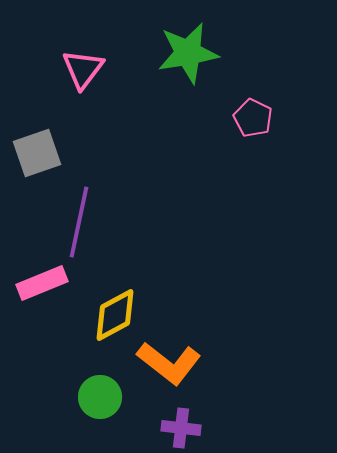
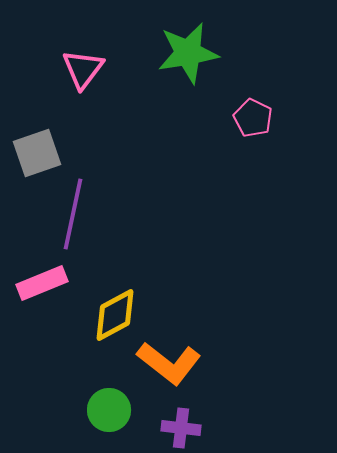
purple line: moved 6 px left, 8 px up
green circle: moved 9 px right, 13 px down
